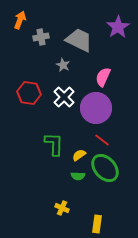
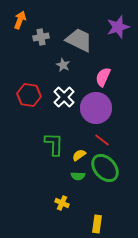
purple star: rotated 15 degrees clockwise
red hexagon: moved 2 px down
yellow cross: moved 5 px up
